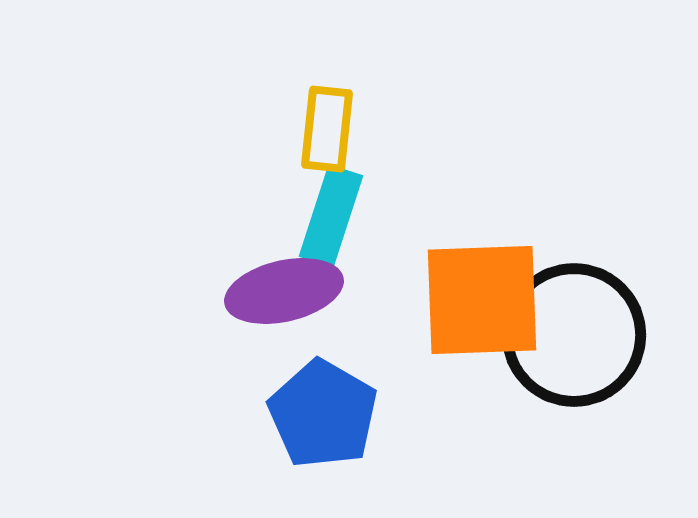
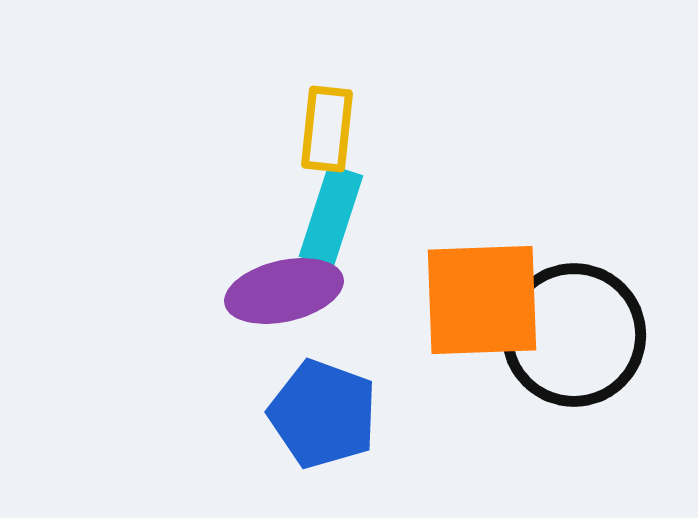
blue pentagon: rotated 10 degrees counterclockwise
